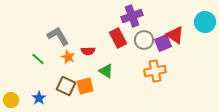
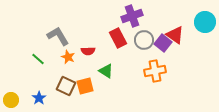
purple square: rotated 30 degrees counterclockwise
